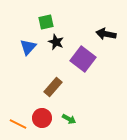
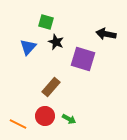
green square: rotated 28 degrees clockwise
purple square: rotated 20 degrees counterclockwise
brown rectangle: moved 2 px left
red circle: moved 3 px right, 2 px up
